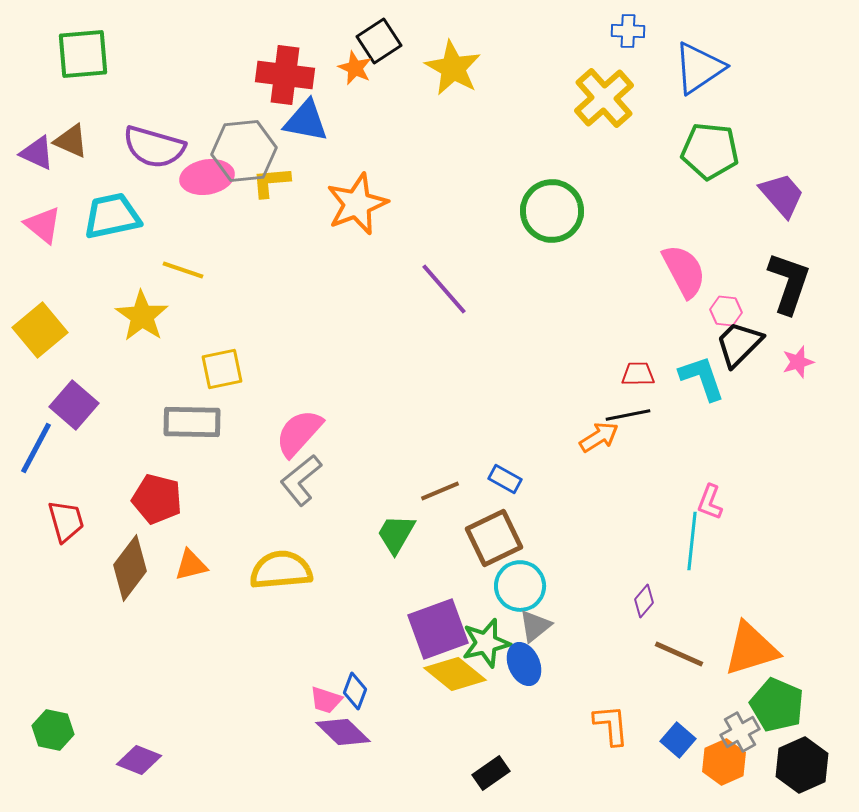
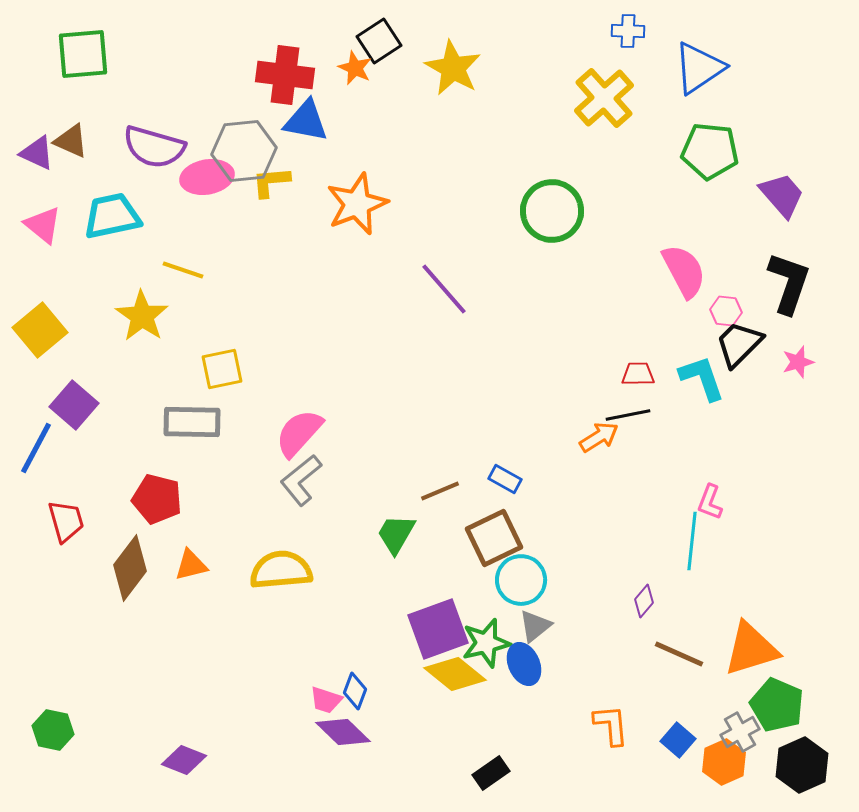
cyan circle at (520, 586): moved 1 px right, 6 px up
purple diamond at (139, 760): moved 45 px right
